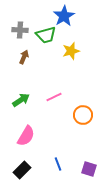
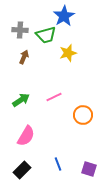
yellow star: moved 3 px left, 2 px down
